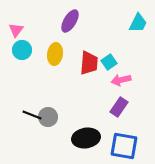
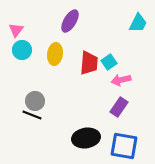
gray circle: moved 13 px left, 16 px up
